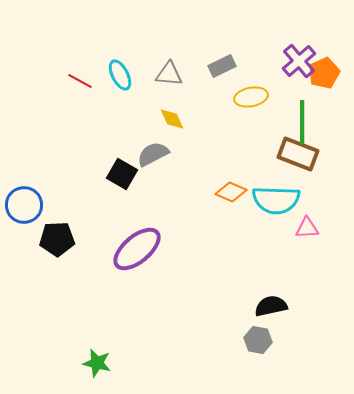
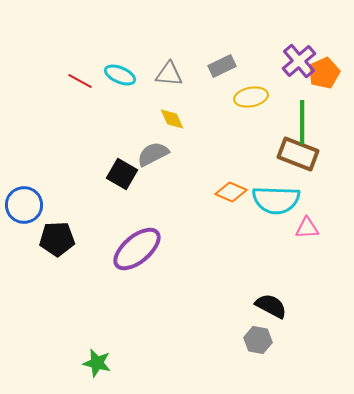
cyan ellipse: rotated 40 degrees counterclockwise
black semicircle: rotated 40 degrees clockwise
